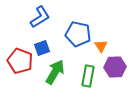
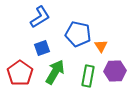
red pentagon: moved 12 px down; rotated 15 degrees clockwise
purple hexagon: moved 4 px down
